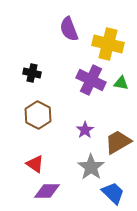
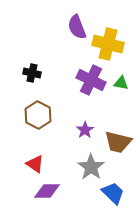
purple semicircle: moved 8 px right, 2 px up
brown trapezoid: rotated 136 degrees counterclockwise
